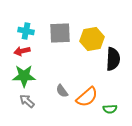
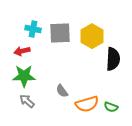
cyan cross: moved 7 px right, 2 px up
yellow hexagon: moved 3 px up; rotated 20 degrees counterclockwise
orange semicircle: moved 7 px down; rotated 25 degrees clockwise
green semicircle: moved 1 px right, 2 px up; rotated 24 degrees clockwise
